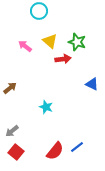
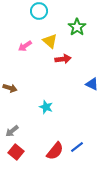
green star: moved 15 px up; rotated 18 degrees clockwise
pink arrow: rotated 72 degrees counterclockwise
brown arrow: rotated 56 degrees clockwise
